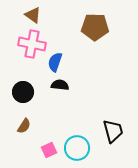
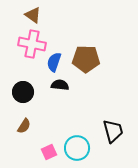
brown pentagon: moved 9 px left, 32 px down
blue semicircle: moved 1 px left
pink square: moved 2 px down
